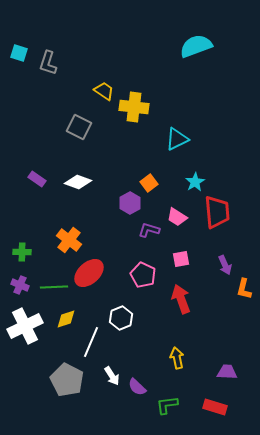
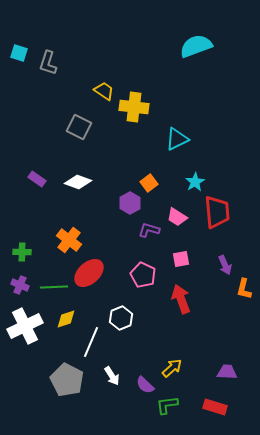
yellow arrow: moved 5 px left, 10 px down; rotated 60 degrees clockwise
purple semicircle: moved 8 px right, 2 px up
